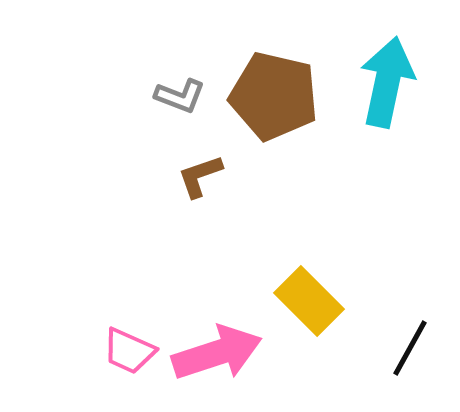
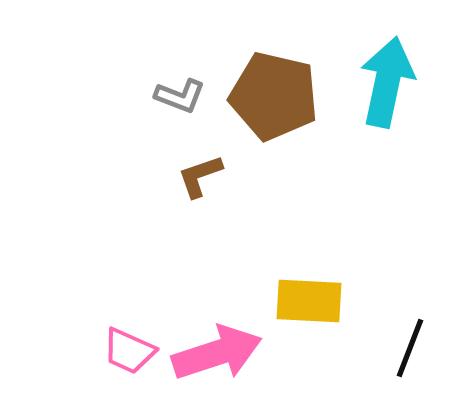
yellow rectangle: rotated 42 degrees counterclockwise
black line: rotated 8 degrees counterclockwise
